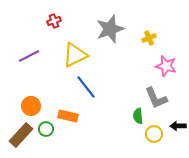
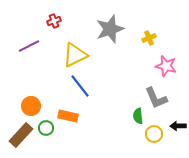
purple line: moved 10 px up
blue line: moved 6 px left, 1 px up
green circle: moved 1 px up
